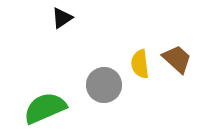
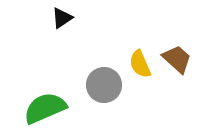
yellow semicircle: rotated 16 degrees counterclockwise
